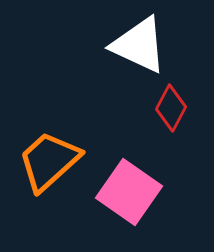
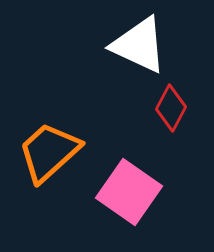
orange trapezoid: moved 9 px up
